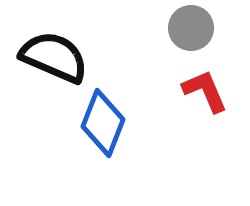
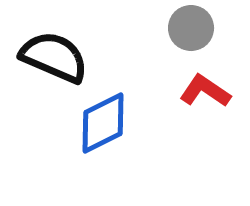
red L-shape: rotated 33 degrees counterclockwise
blue diamond: rotated 42 degrees clockwise
